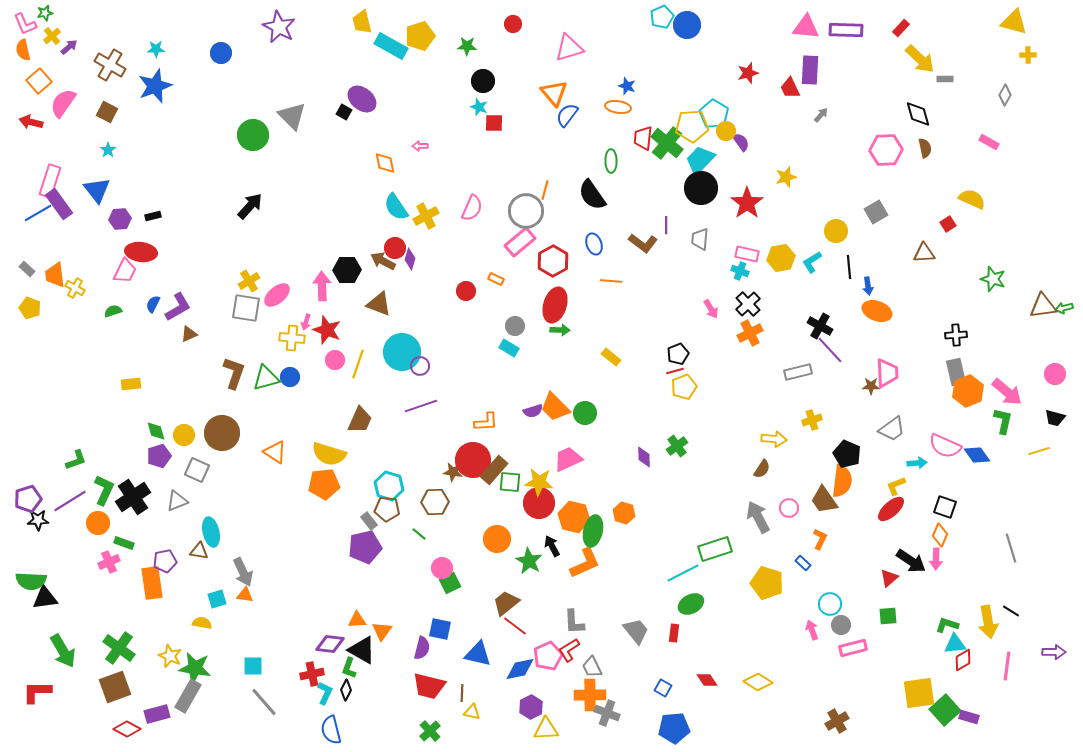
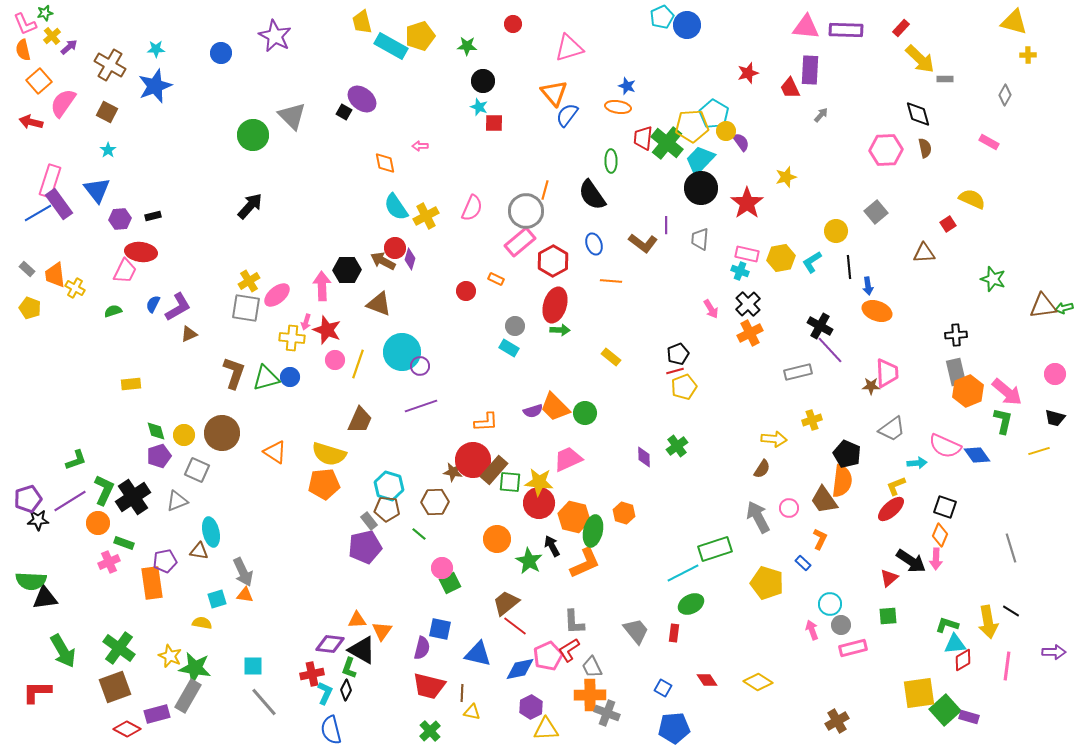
purple star at (279, 27): moved 4 px left, 9 px down
gray square at (876, 212): rotated 10 degrees counterclockwise
